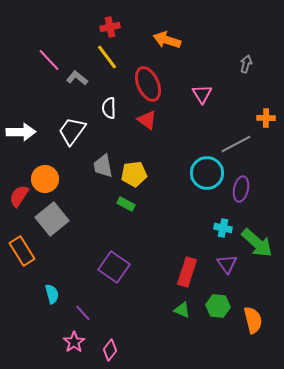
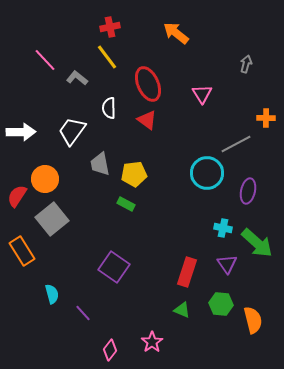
orange arrow: moved 9 px right, 7 px up; rotated 20 degrees clockwise
pink line: moved 4 px left
gray trapezoid: moved 3 px left, 2 px up
purple ellipse: moved 7 px right, 2 px down
red semicircle: moved 2 px left
green hexagon: moved 3 px right, 2 px up
pink star: moved 78 px right
